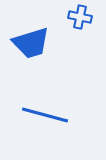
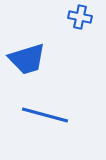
blue trapezoid: moved 4 px left, 16 px down
